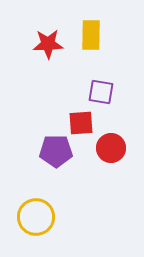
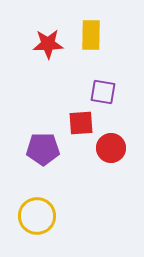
purple square: moved 2 px right
purple pentagon: moved 13 px left, 2 px up
yellow circle: moved 1 px right, 1 px up
